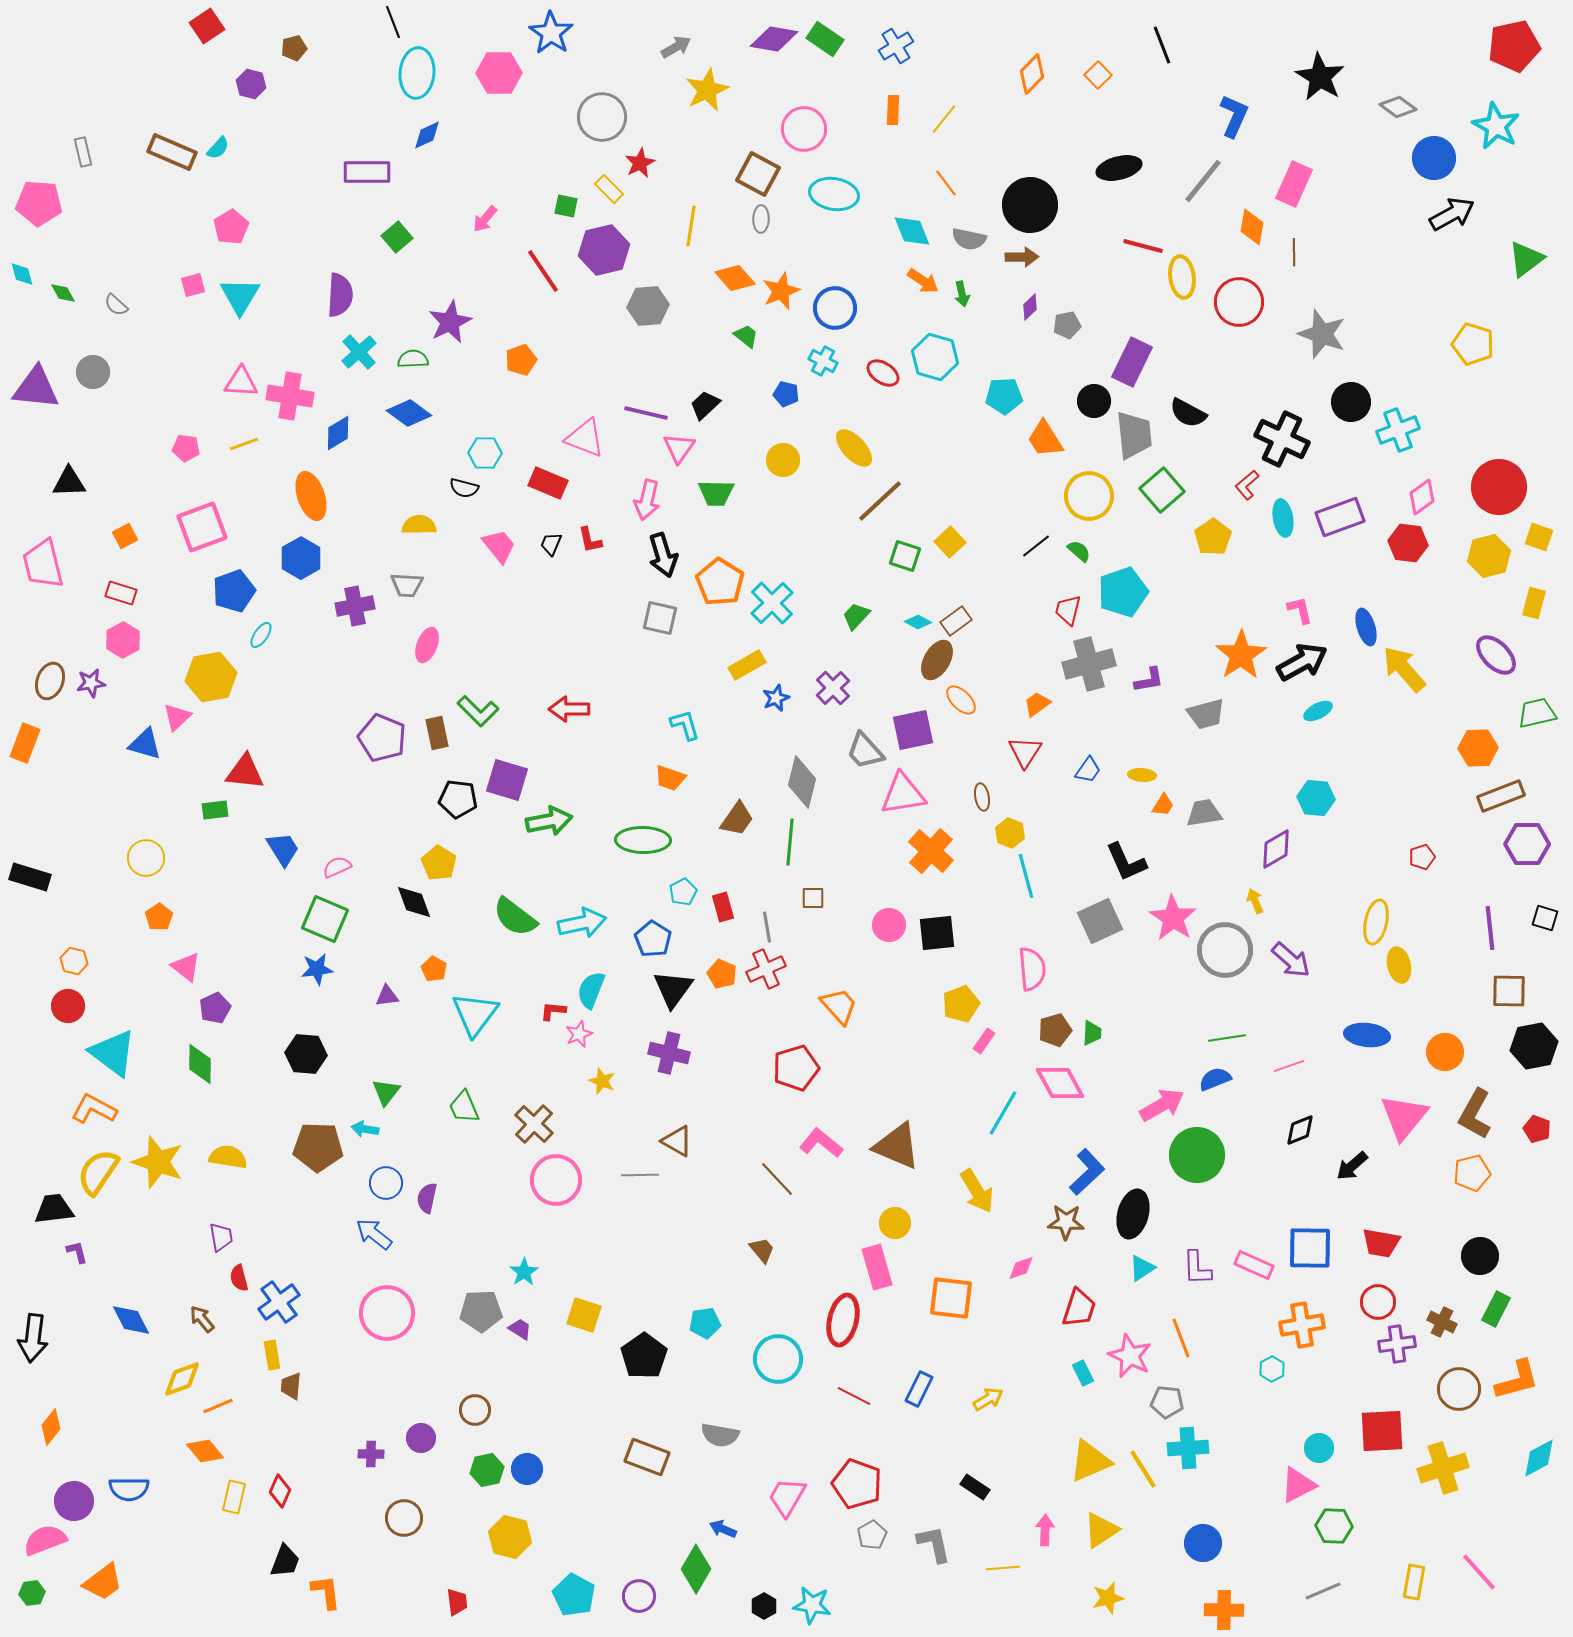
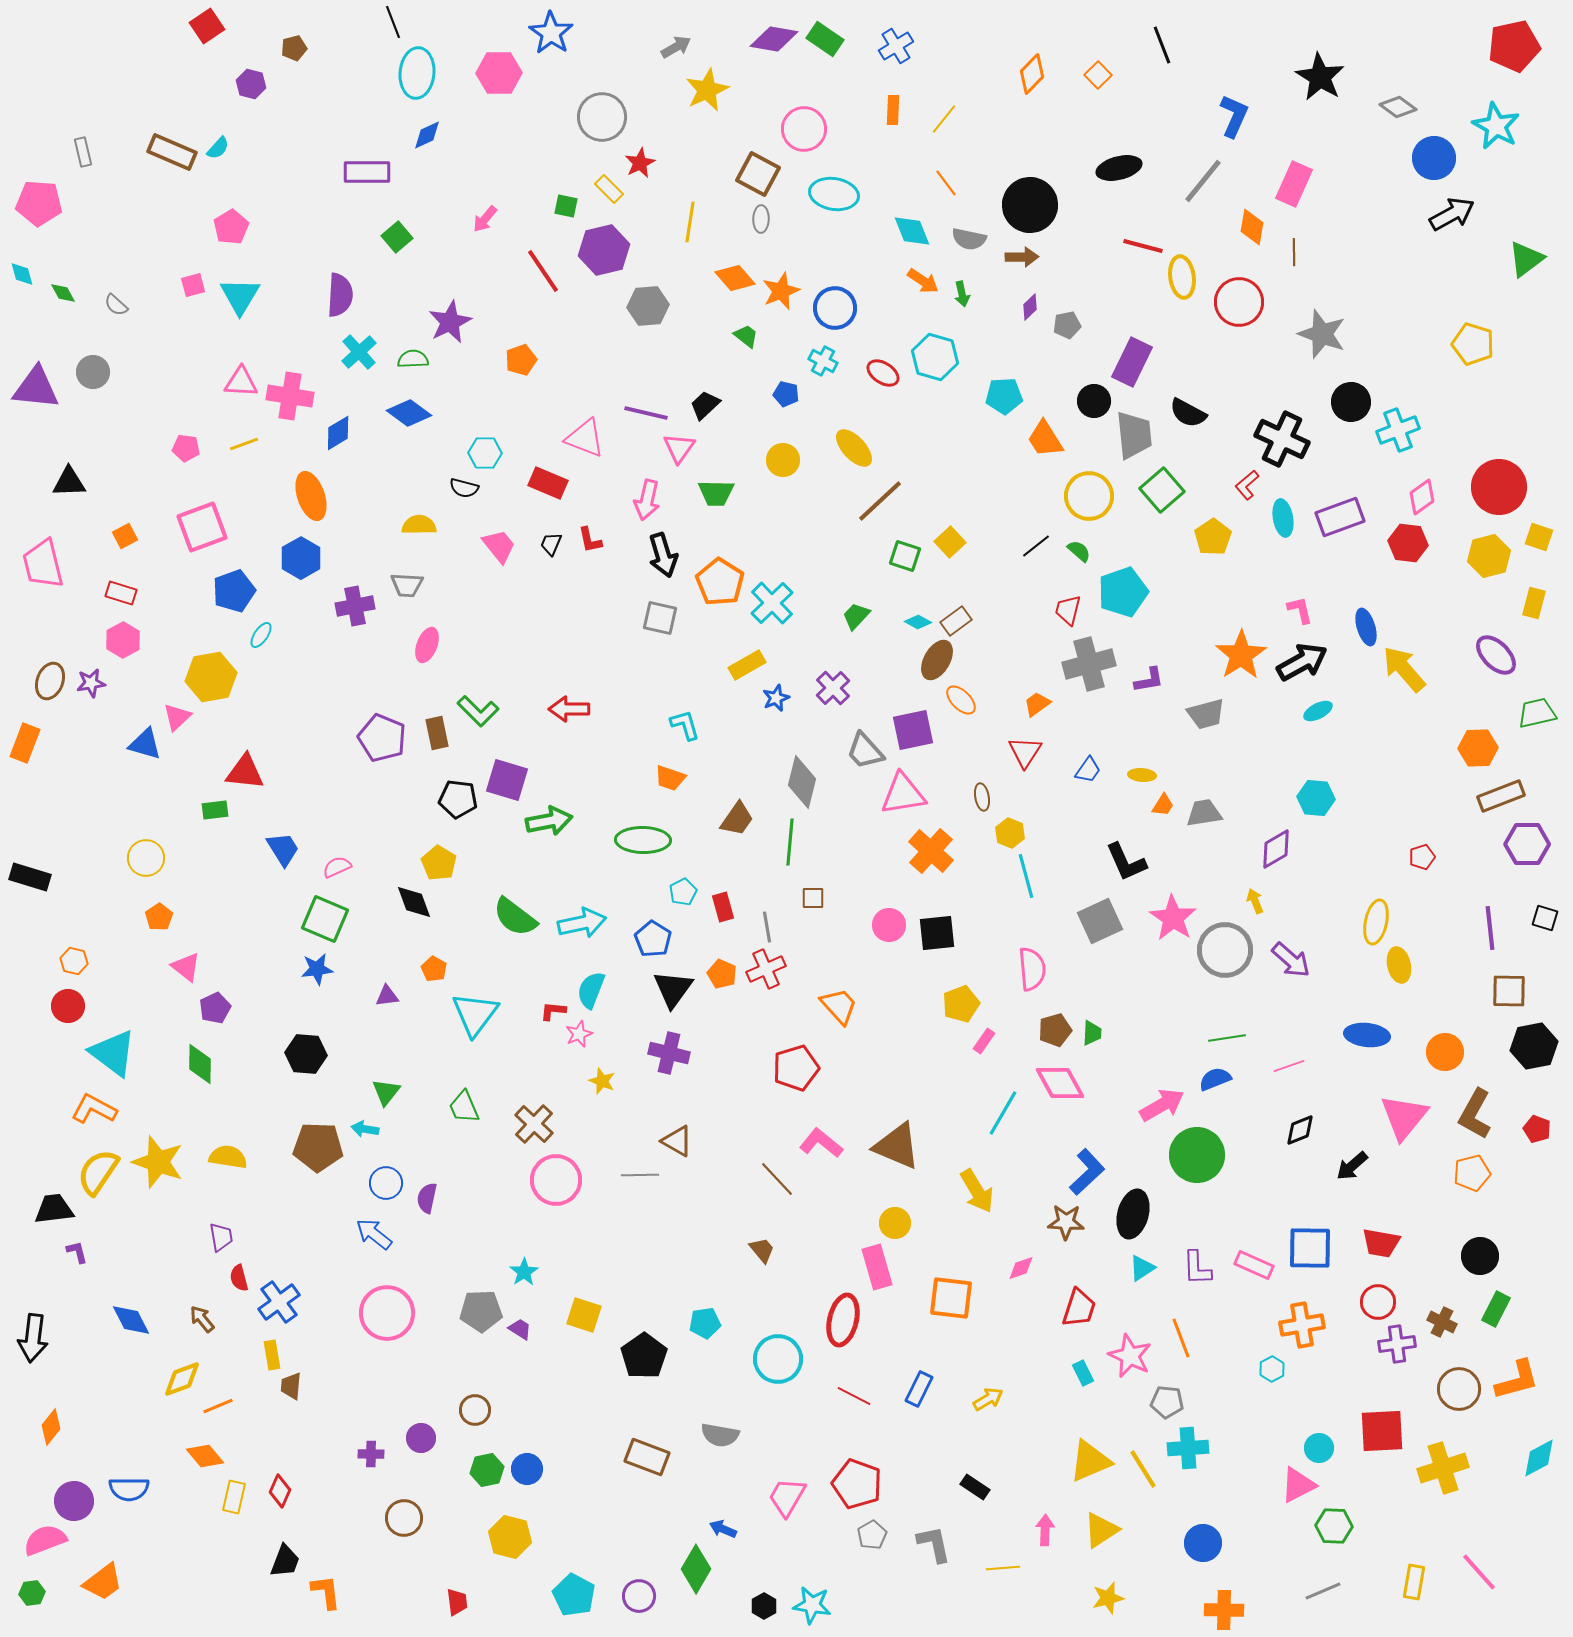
yellow line at (691, 226): moved 1 px left, 4 px up
orange diamond at (205, 1451): moved 5 px down
